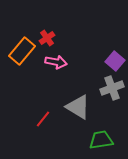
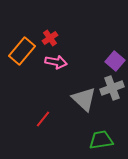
red cross: moved 3 px right
gray triangle: moved 6 px right, 8 px up; rotated 12 degrees clockwise
